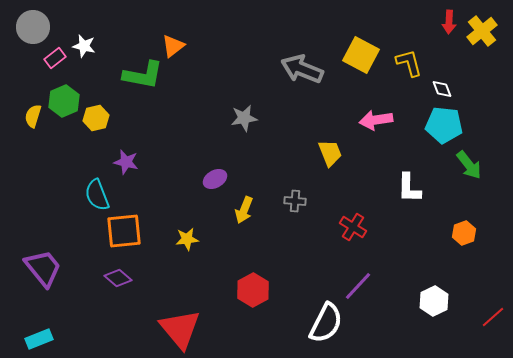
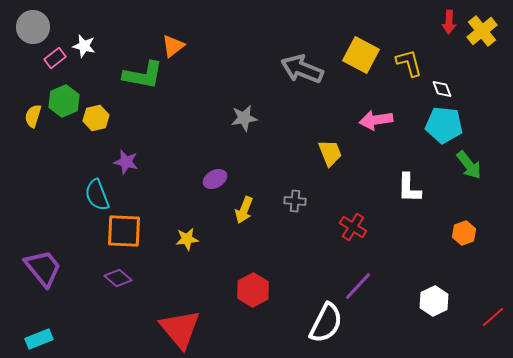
orange square: rotated 9 degrees clockwise
